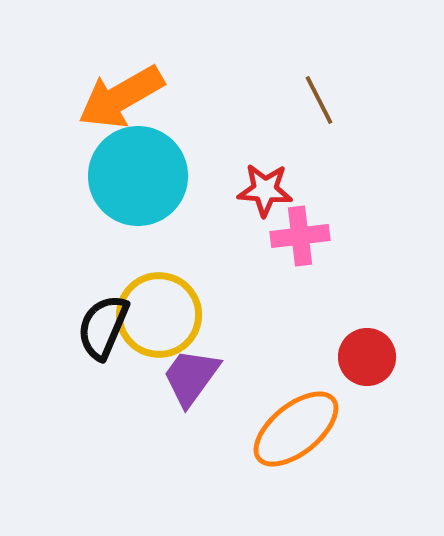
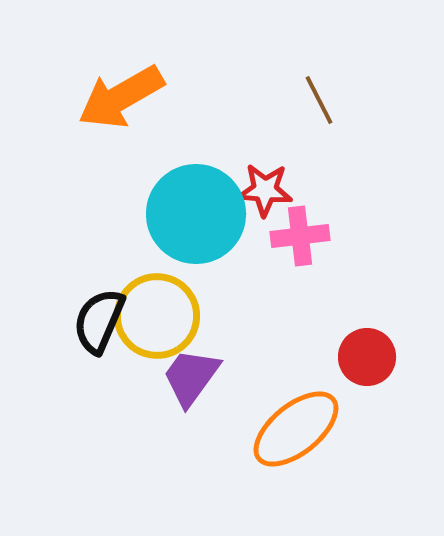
cyan circle: moved 58 px right, 38 px down
yellow circle: moved 2 px left, 1 px down
black semicircle: moved 4 px left, 6 px up
